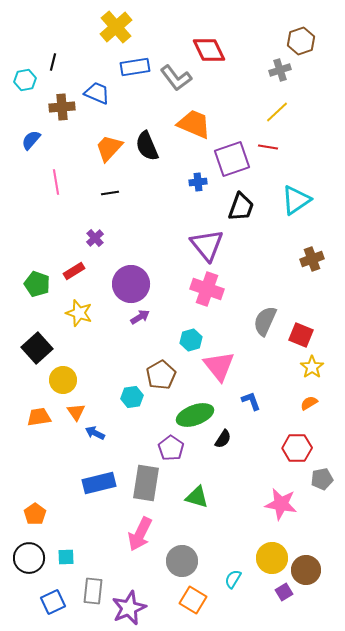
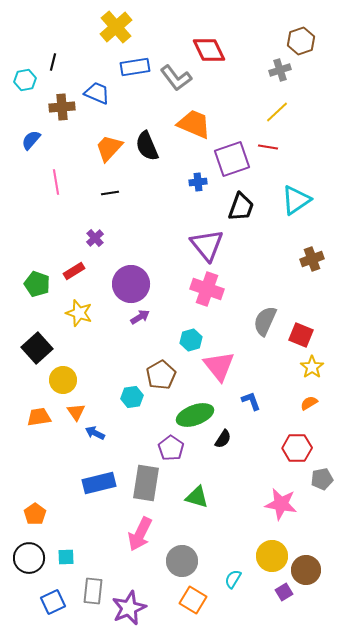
yellow circle at (272, 558): moved 2 px up
